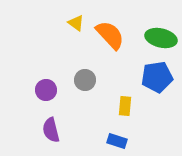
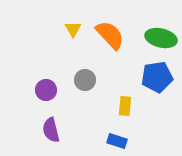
yellow triangle: moved 3 px left, 6 px down; rotated 24 degrees clockwise
